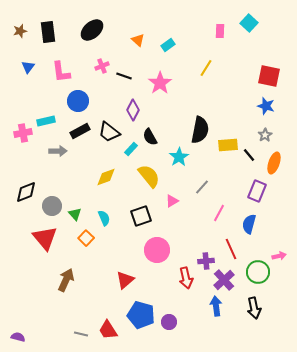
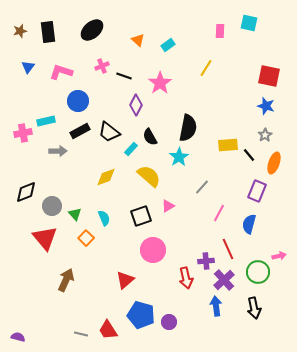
cyan square at (249, 23): rotated 30 degrees counterclockwise
pink L-shape at (61, 72): rotated 115 degrees clockwise
purple diamond at (133, 110): moved 3 px right, 5 px up
black semicircle at (200, 130): moved 12 px left, 2 px up
yellow semicircle at (149, 176): rotated 10 degrees counterclockwise
pink triangle at (172, 201): moved 4 px left, 5 px down
red line at (231, 249): moved 3 px left
pink circle at (157, 250): moved 4 px left
